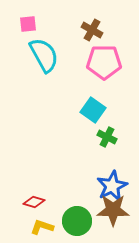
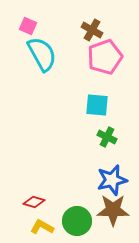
pink square: moved 2 px down; rotated 30 degrees clockwise
cyan semicircle: moved 2 px left, 1 px up
pink pentagon: moved 1 px right, 5 px up; rotated 20 degrees counterclockwise
cyan square: moved 4 px right, 5 px up; rotated 30 degrees counterclockwise
blue star: moved 6 px up; rotated 12 degrees clockwise
yellow L-shape: rotated 10 degrees clockwise
